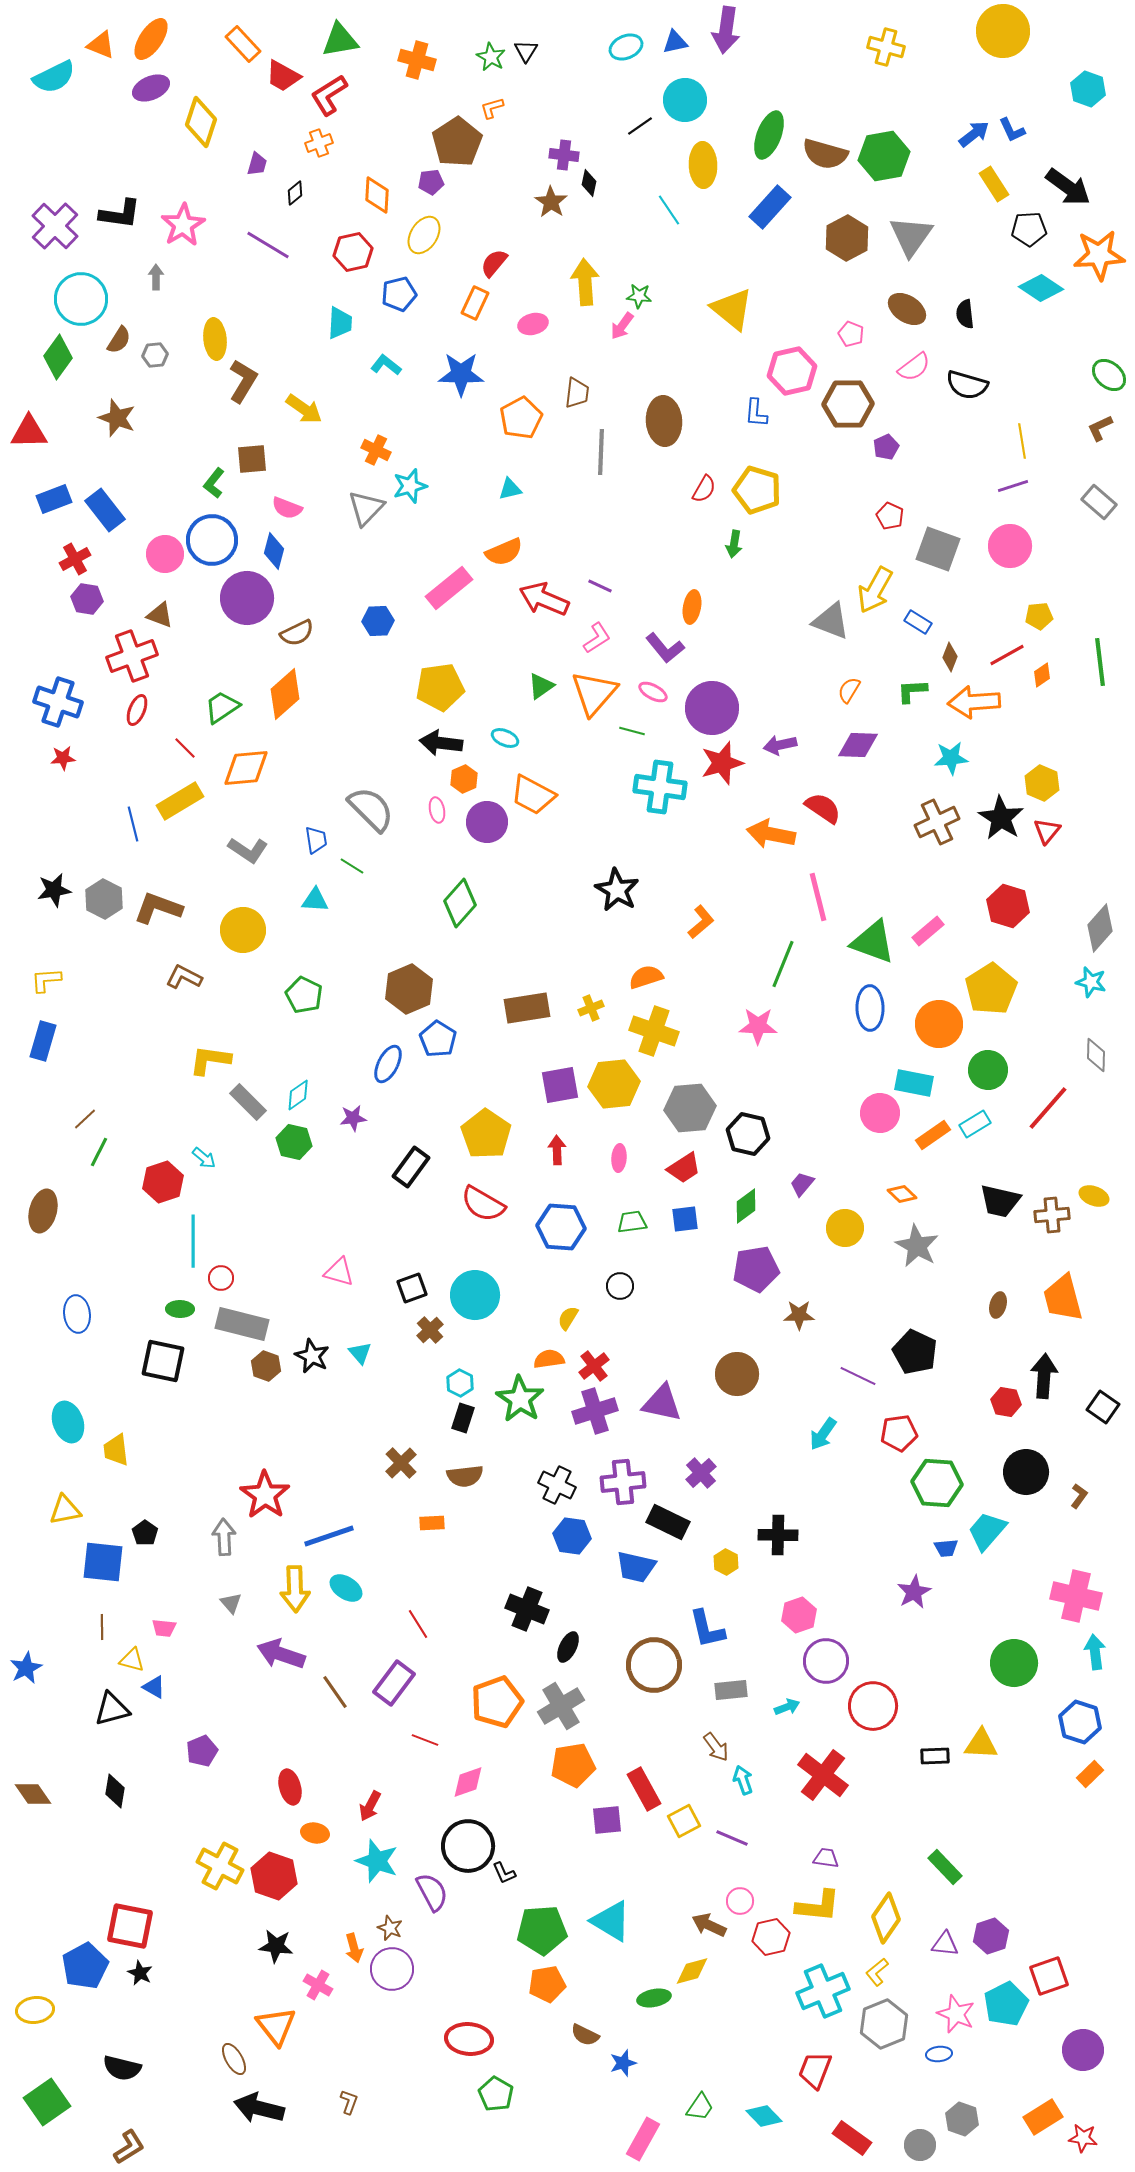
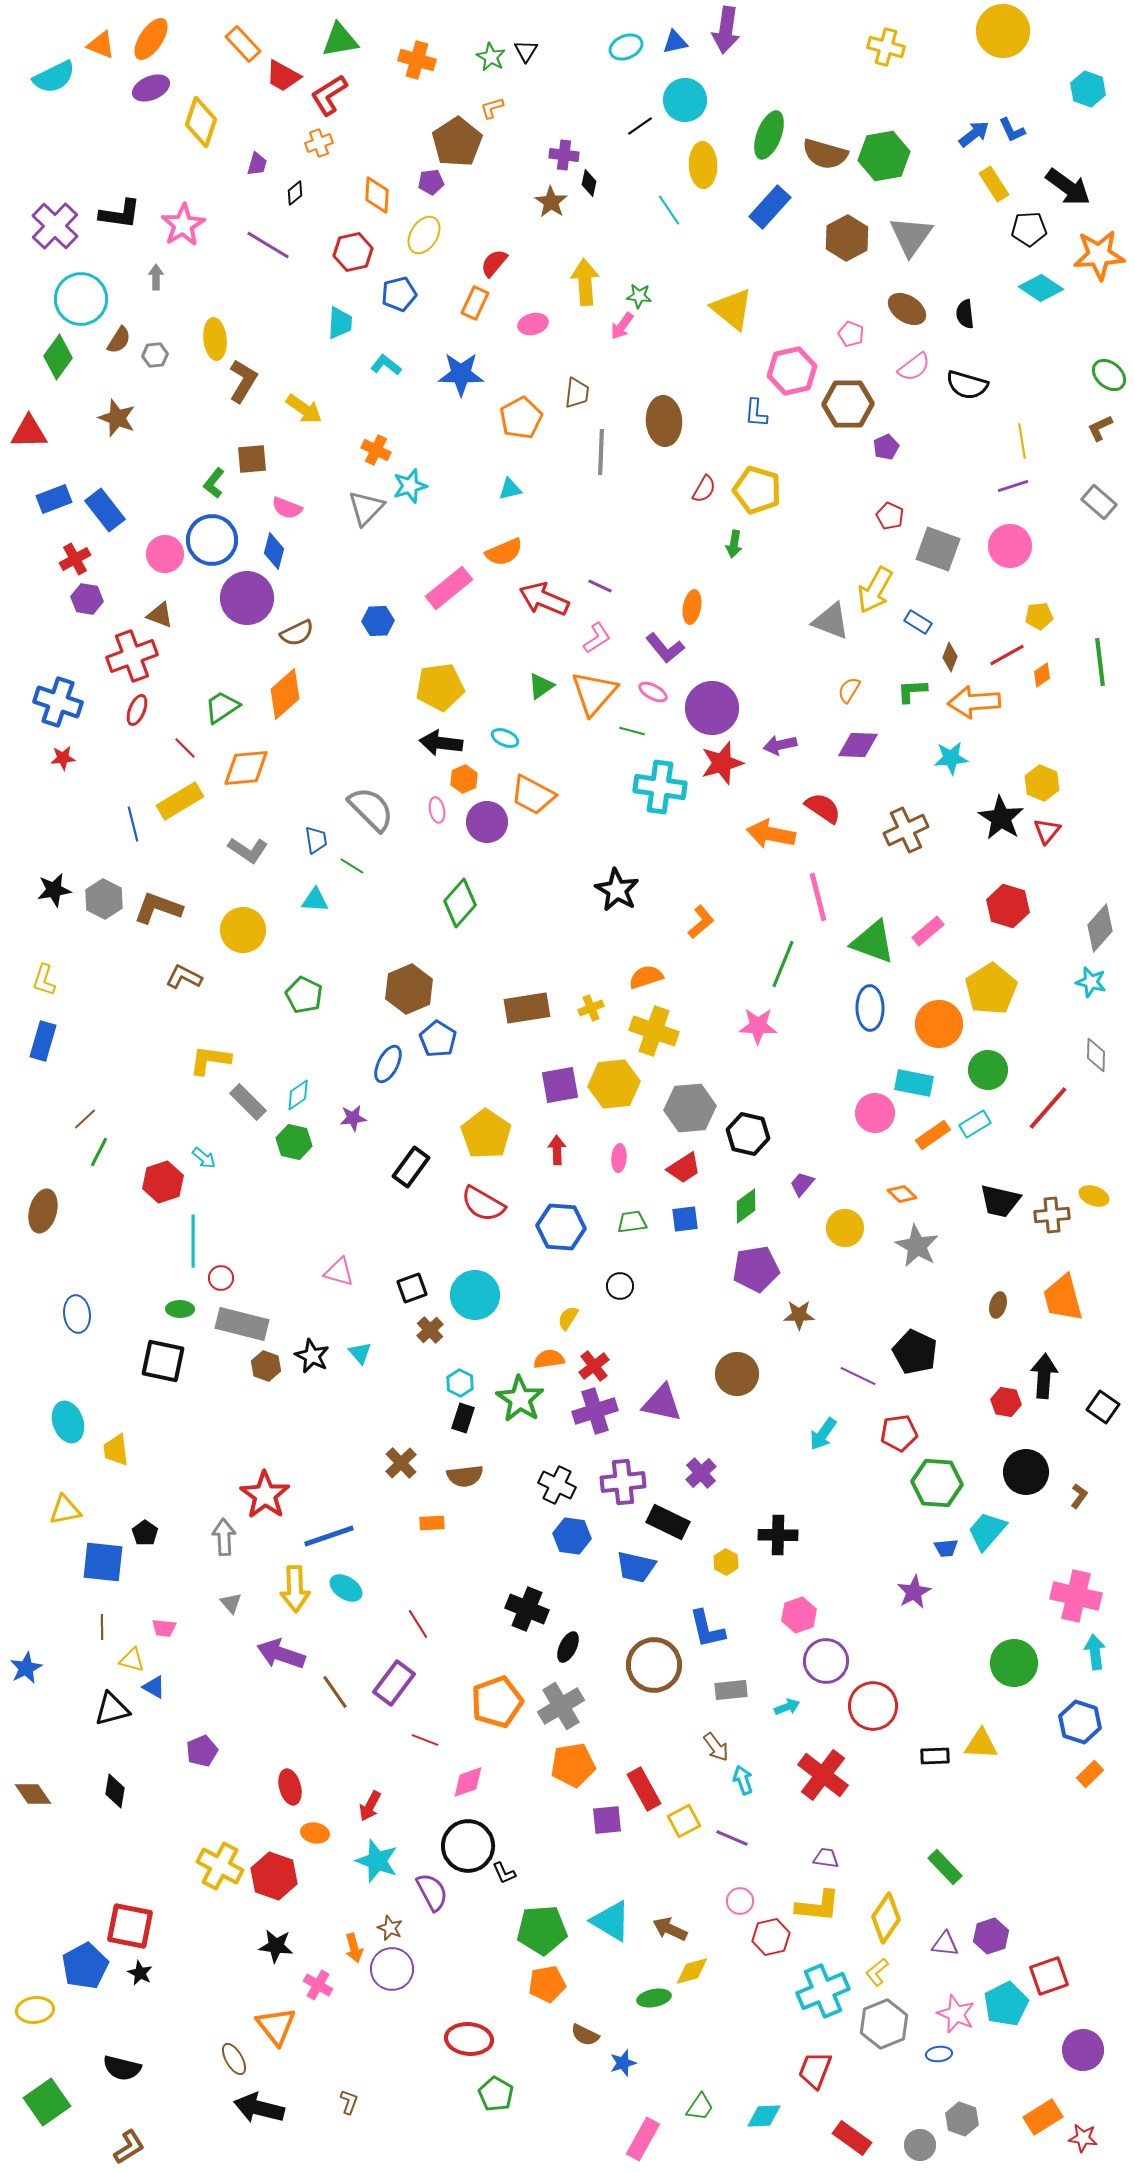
brown cross at (937, 822): moved 31 px left, 8 px down
yellow L-shape at (46, 980): moved 2 px left; rotated 68 degrees counterclockwise
pink circle at (880, 1113): moved 5 px left
brown arrow at (709, 1925): moved 39 px left, 4 px down
cyan diamond at (764, 2116): rotated 48 degrees counterclockwise
